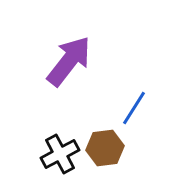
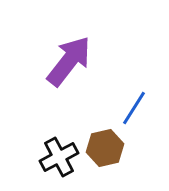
brown hexagon: rotated 6 degrees counterclockwise
black cross: moved 1 px left, 3 px down
